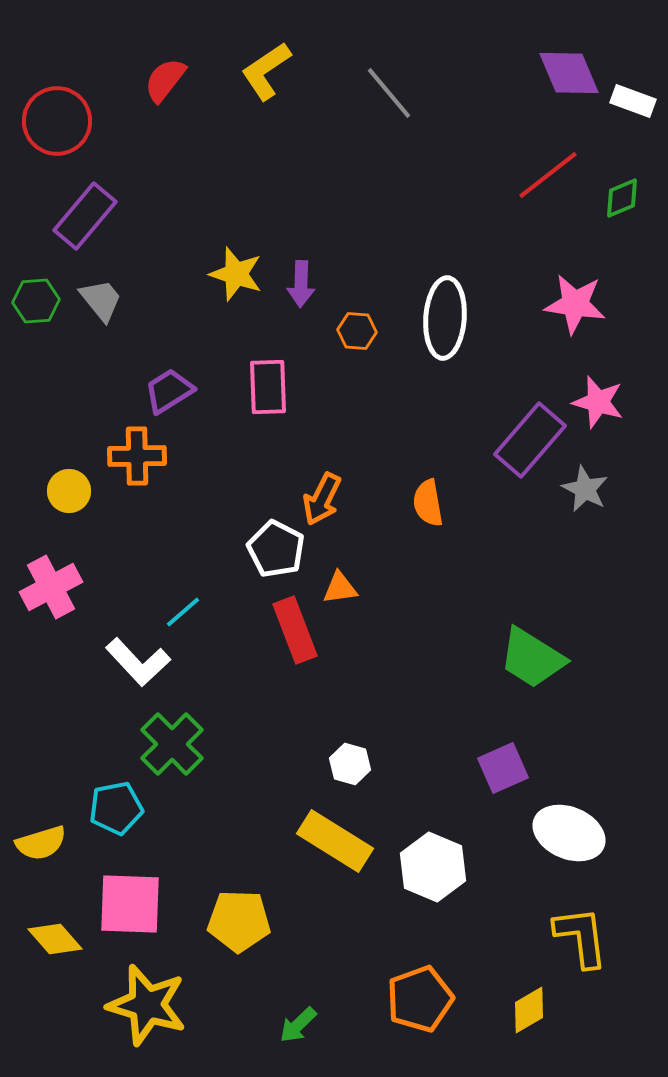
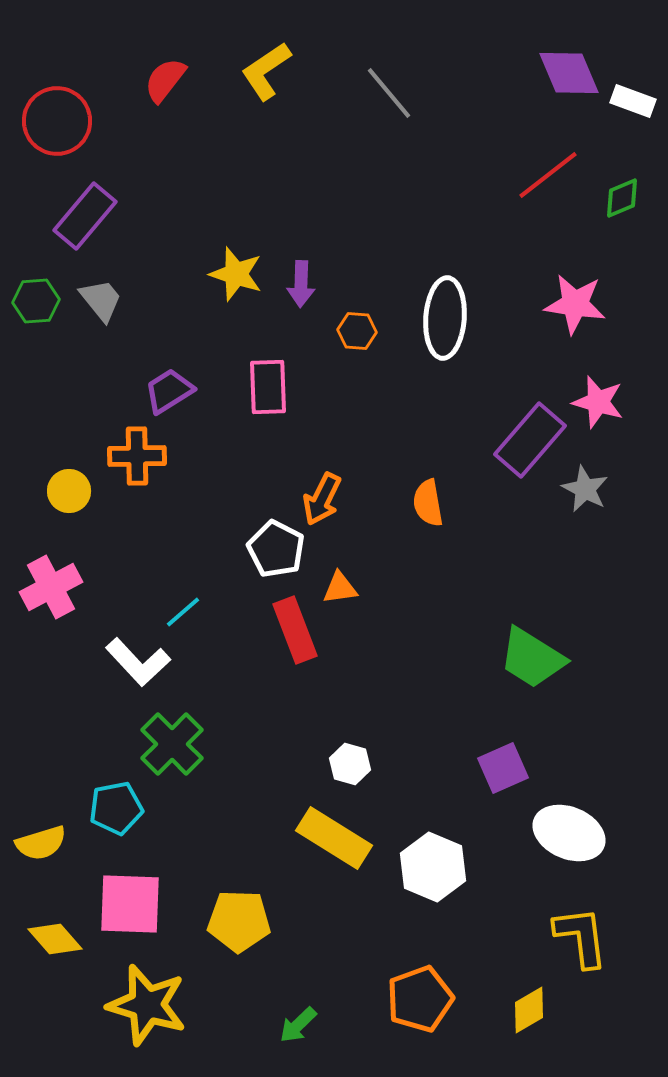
yellow rectangle at (335, 841): moved 1 px left, 3 px up
